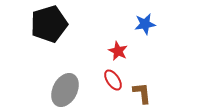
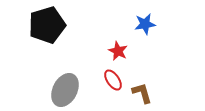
black pentagon: moved 2 px left, 1 px down
brown L-shape: rotated 10 degrees counterclockwise
